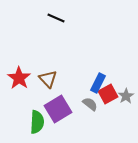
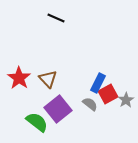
gray star: moved 4 px down
purple square: rotated 8 degrees counterclockwise
green semicircle: rotated 55 degrees counterclockwise
